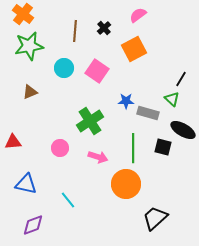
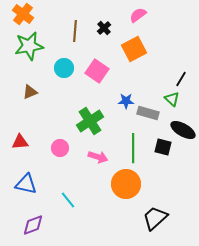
red triangle: moved 7 px right
